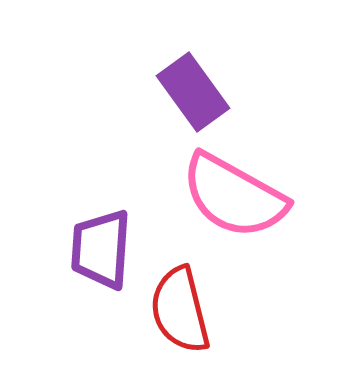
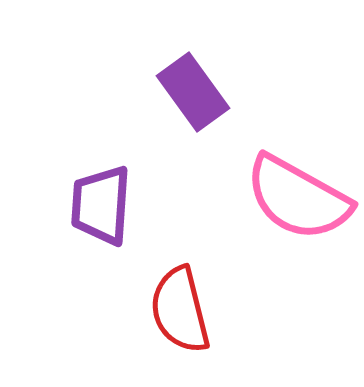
pink semicircle: moved 64 px right, 2 px down
purple trapezoid: moved 44 px up
